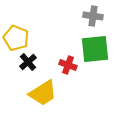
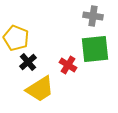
red cross: rotated 12 degrees clockwise
yellow trapezoid: moved 3 px left, 4 px up
